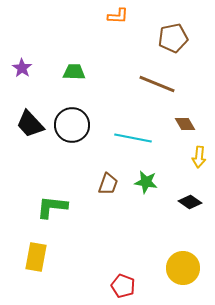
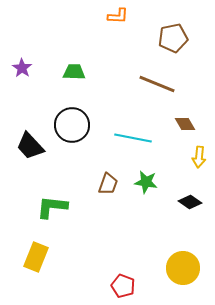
black trapezoid: moved 22 px down
yellow rectangle: rotated 12 degrees clockwise
